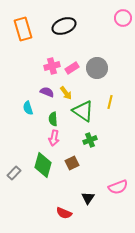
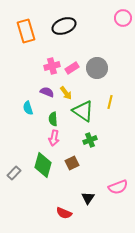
orange rectangle: moved 3 px right, 2 px down
